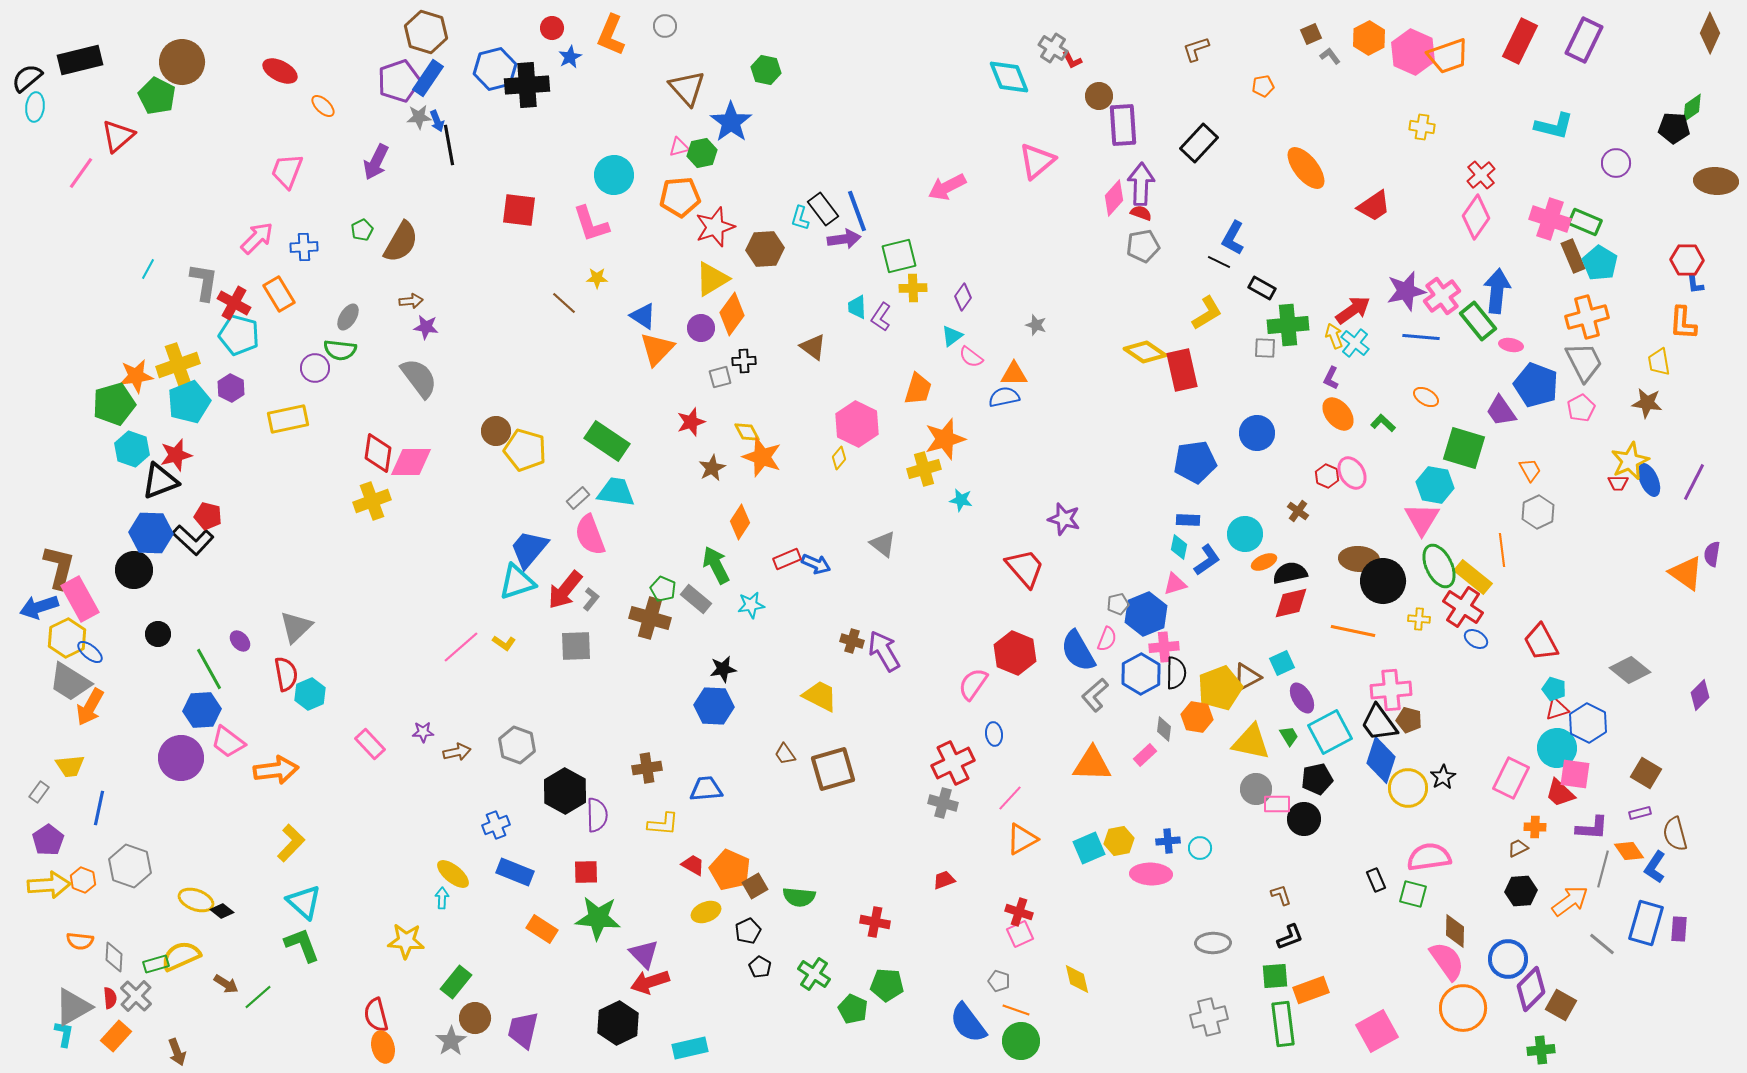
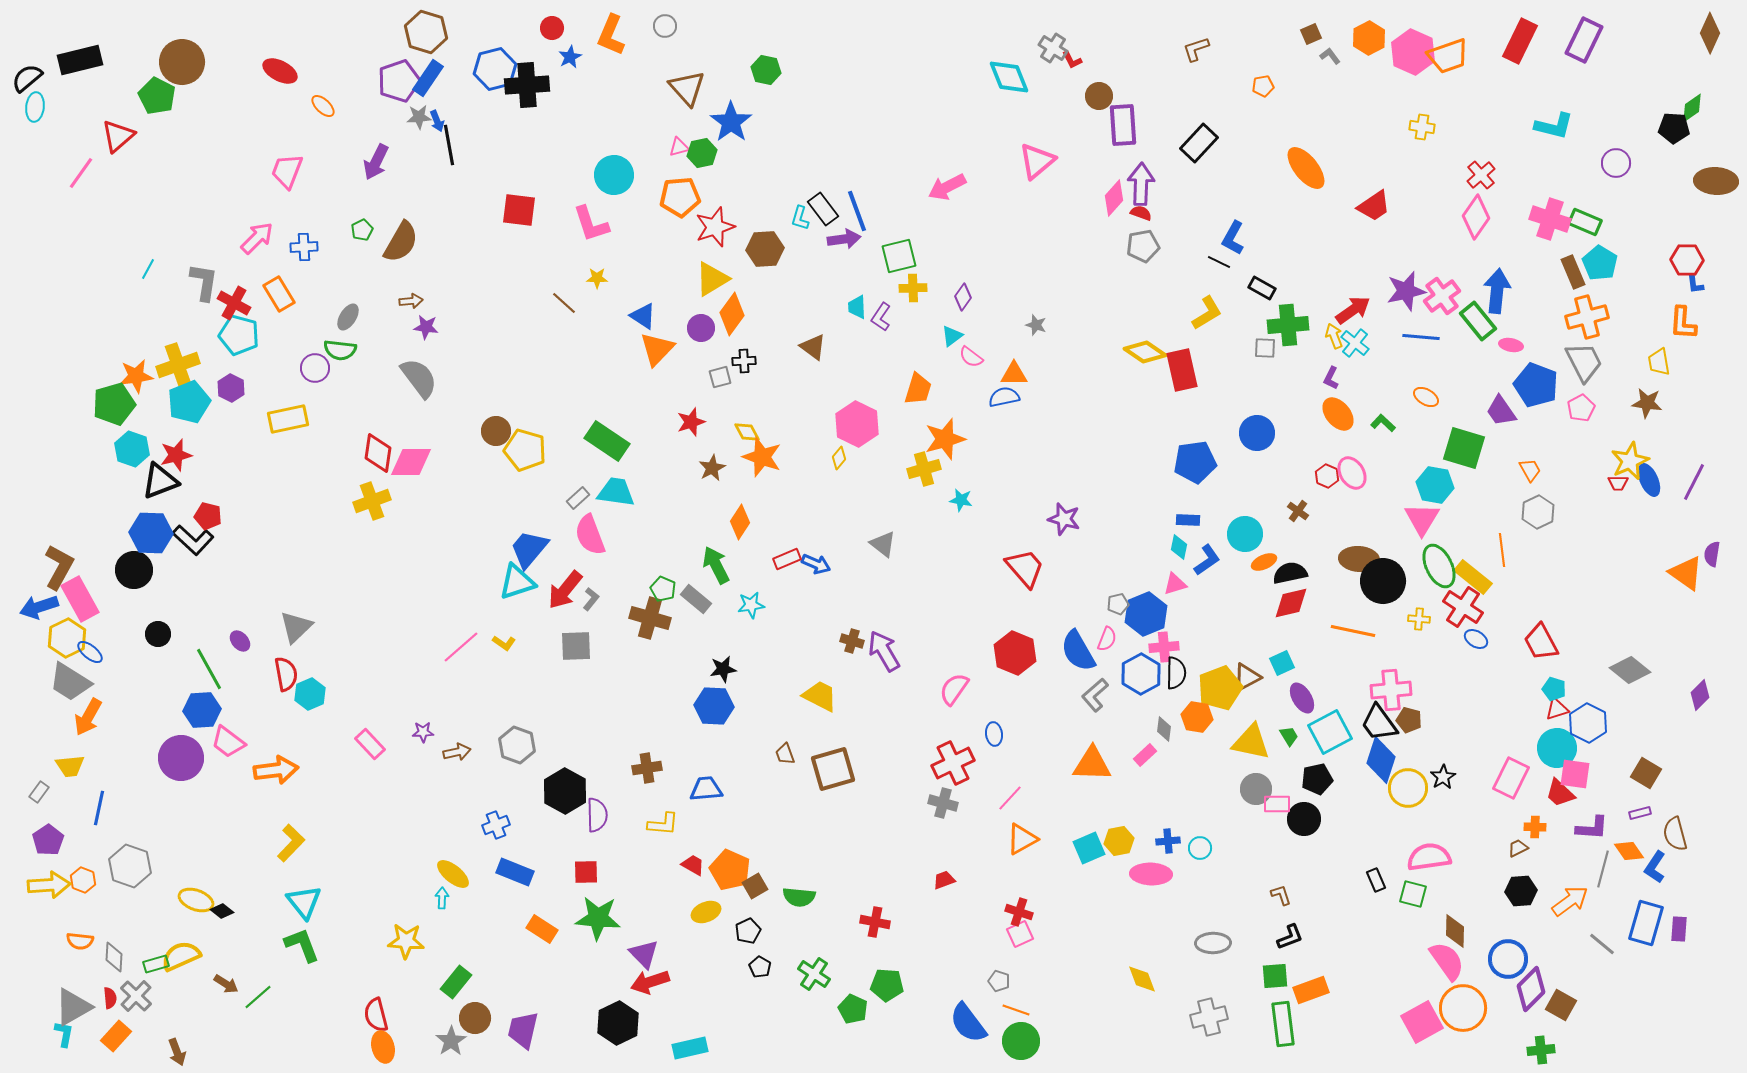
brown rectangle at (1573, 256): moved 16 px down
brown L-shape at (59, 567): rotated 15 degrees clockwise
pink semicircle at (973, 684): moved 19 px left, 5 px down
orange arrow at (90, 707): moved 2 px left, 10 px down
brown trapezoid at (785, 754): rotated 15 degrees clockwise
cyan triangle at (304, 902): rotated 9 degrees clockwise
yellow diamond at (1077, 979): moved 65 px right; rotated 8 degrees counterclockwise
pink square at (1377, 1031): moved 45 px right, 9 px up
